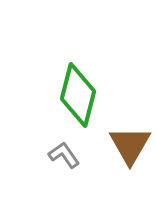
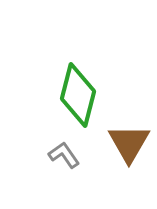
brown triangle: moved 1 px left, 2 px up
